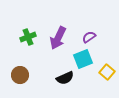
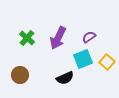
green cross: moved 1 px left, 1 px down; rotated 28 degrees counterclockwise
yellow square: moved 10 px up
